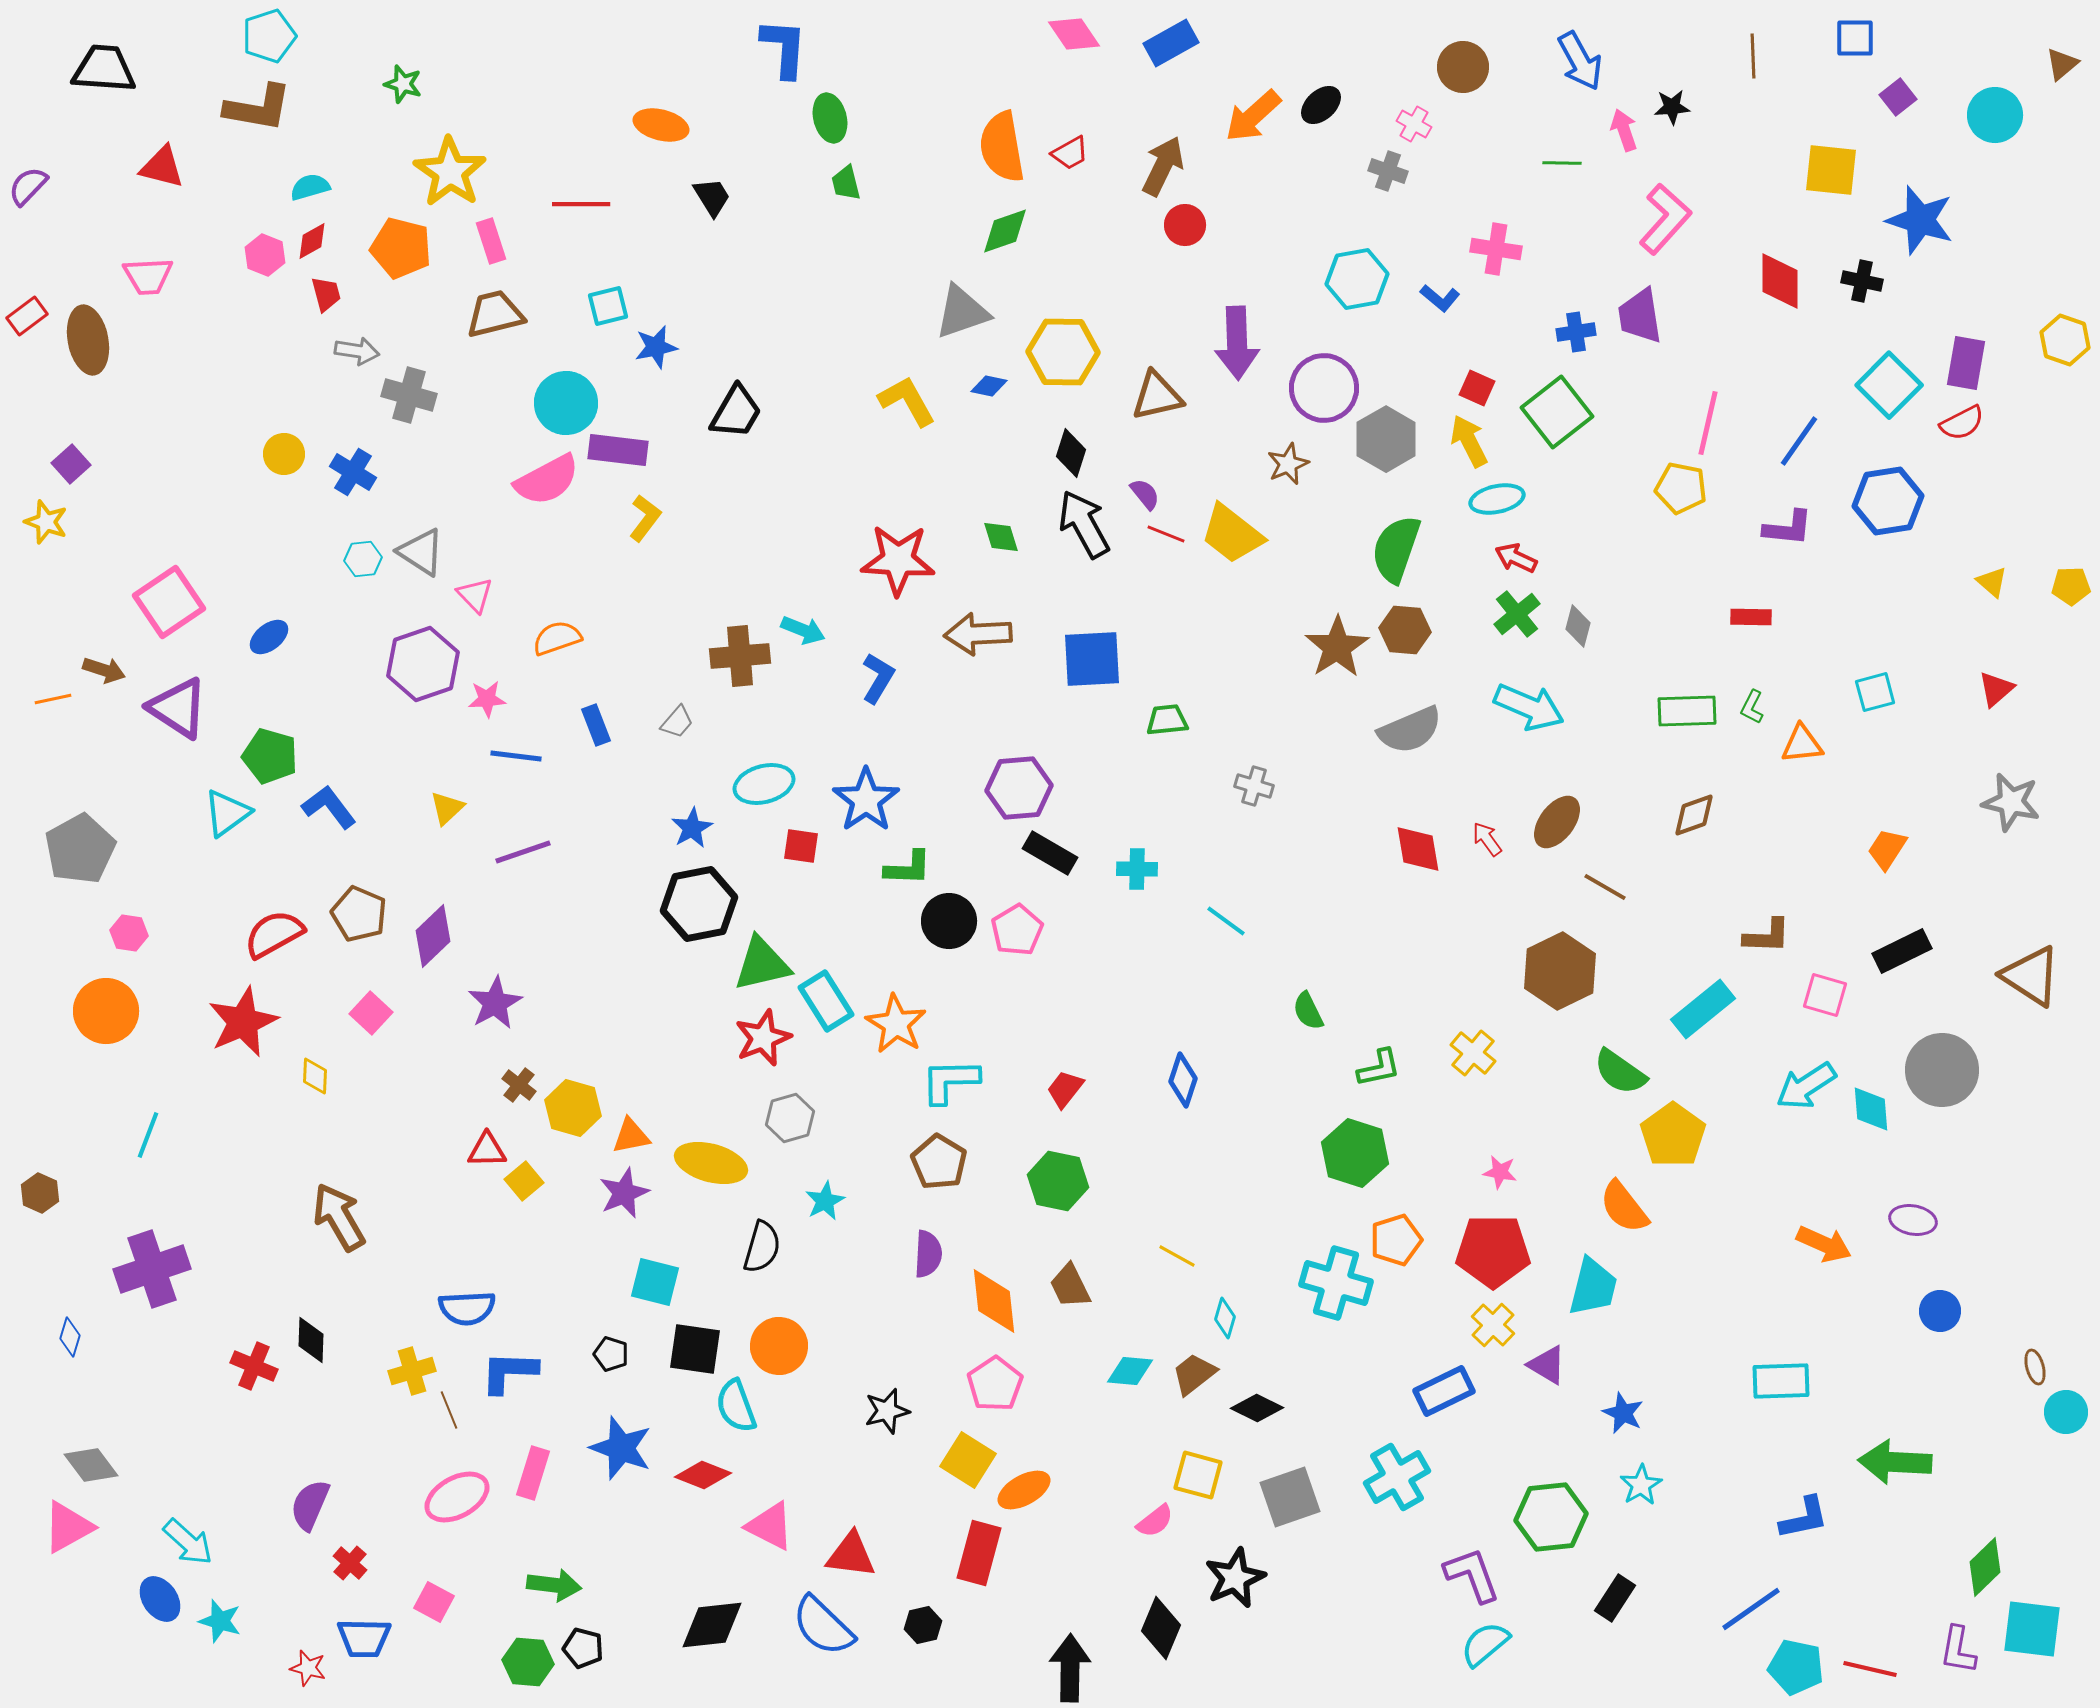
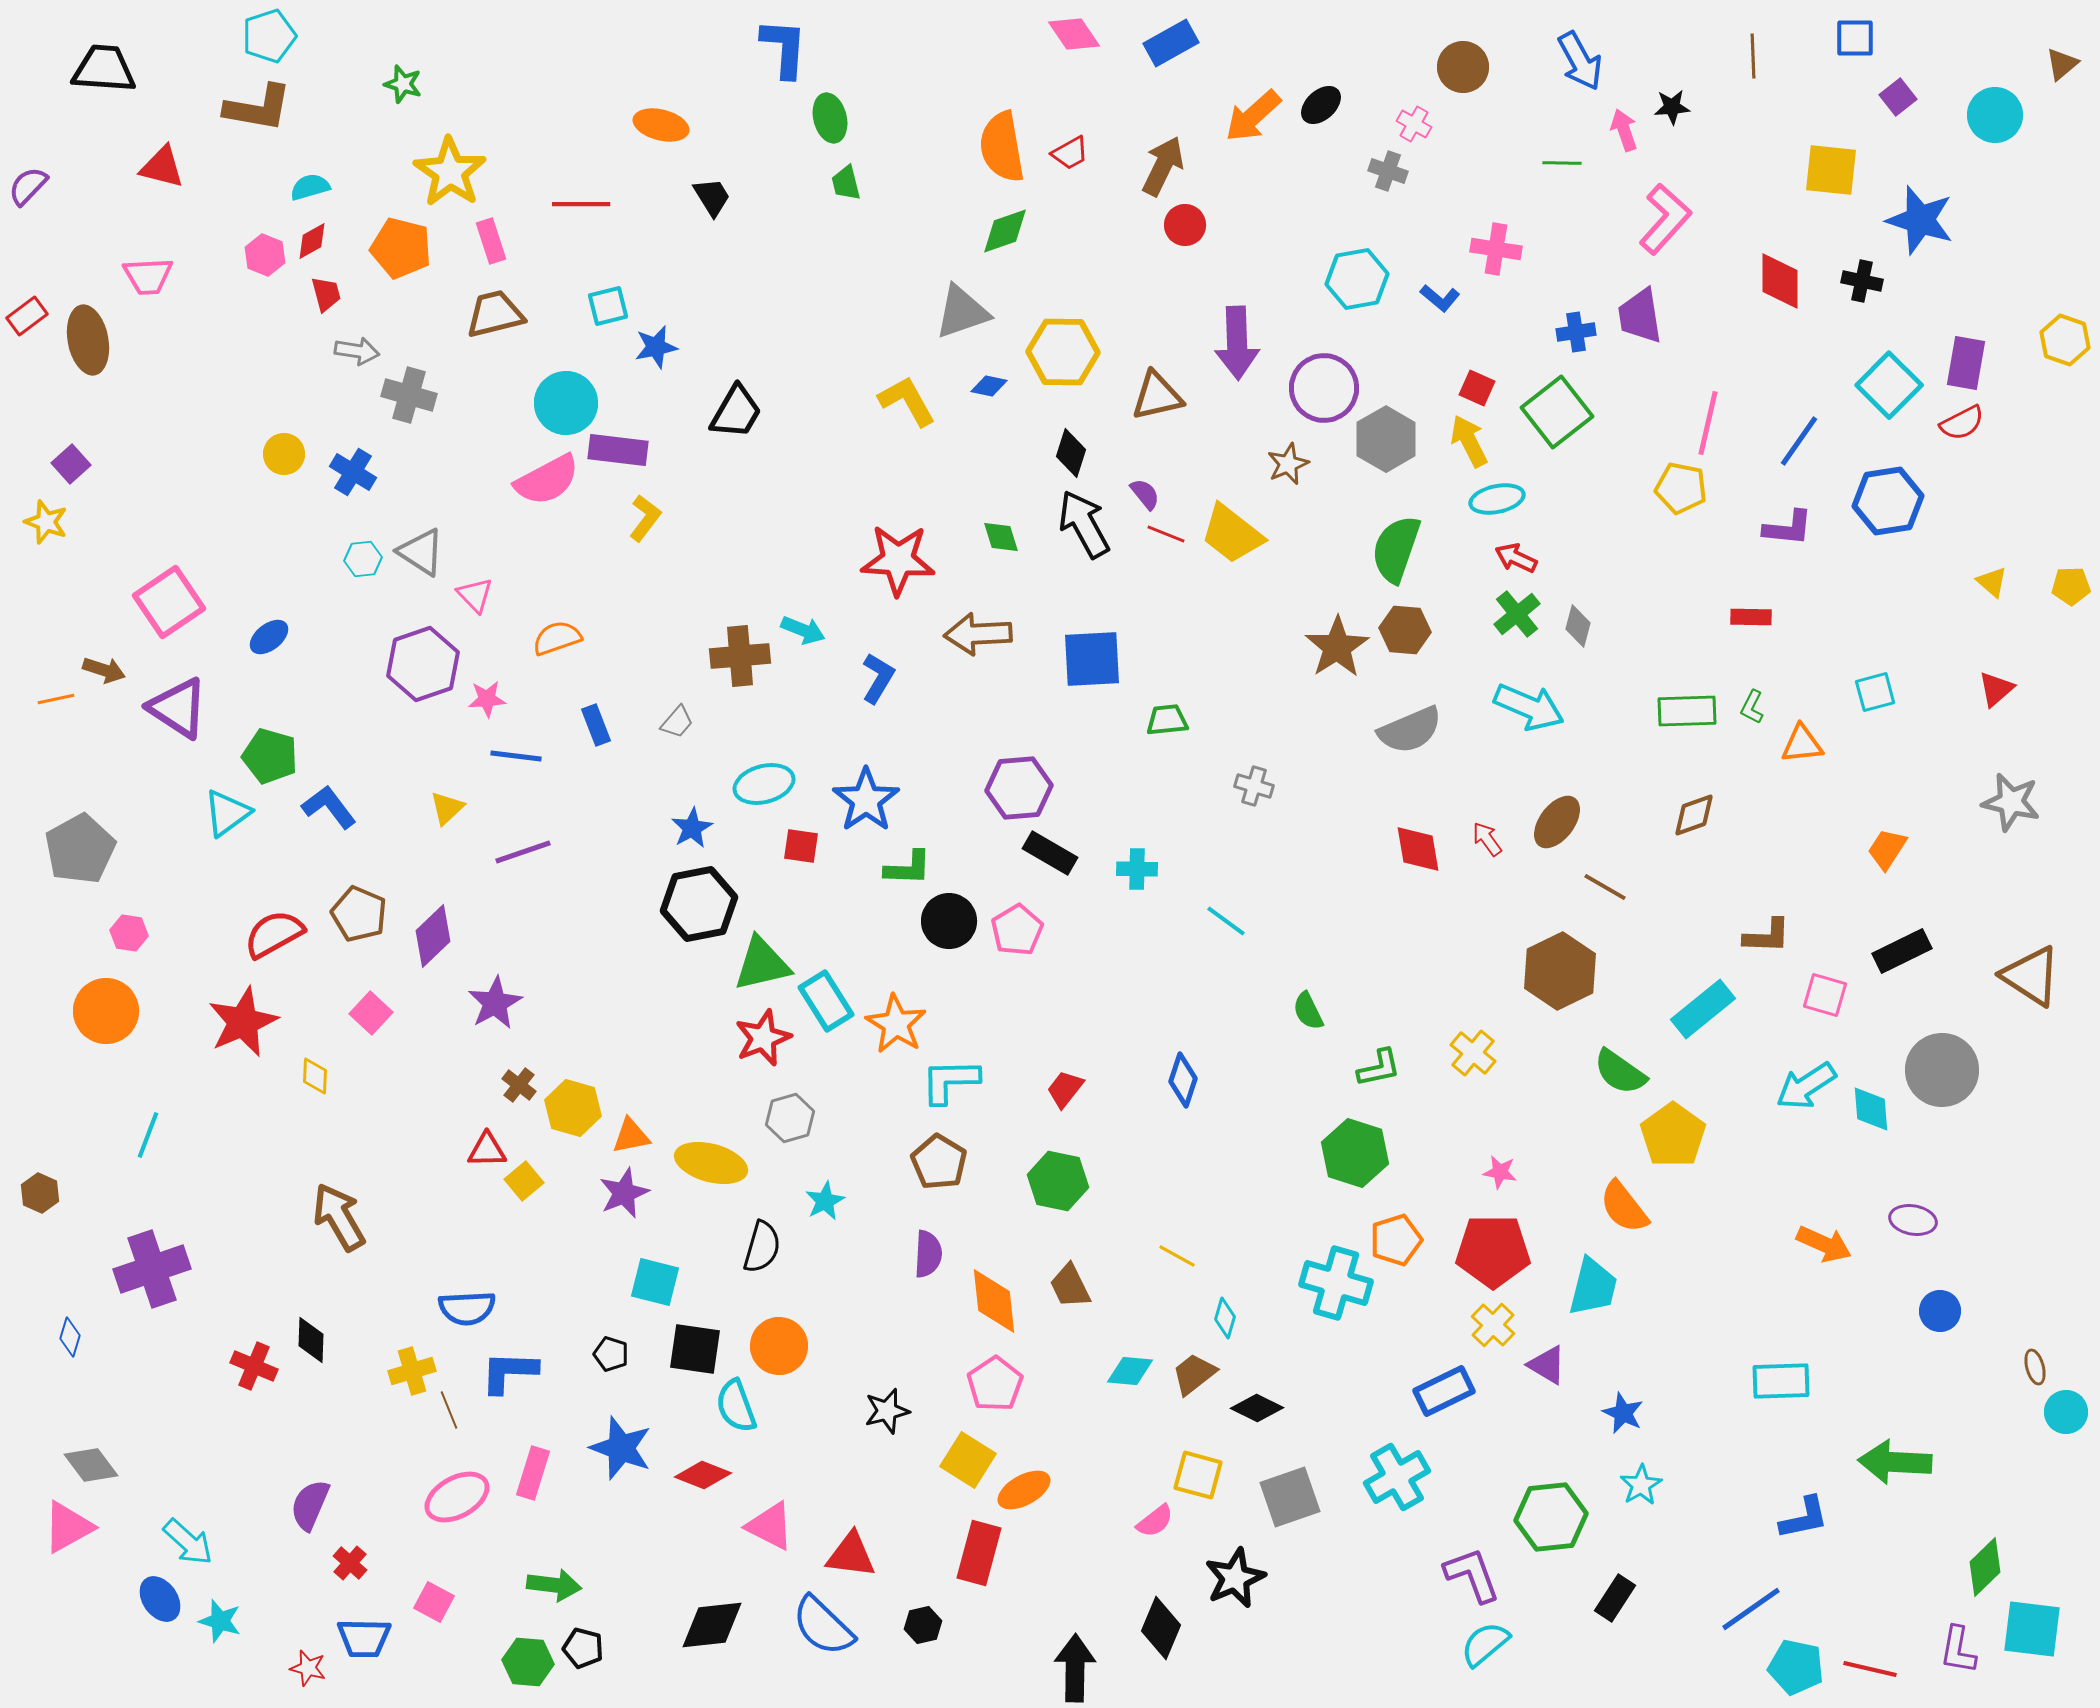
orange line at (53, 699): moved 3 px right
black arrow at (1070, 1668): moved 5 px right
